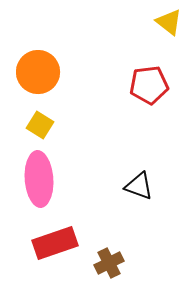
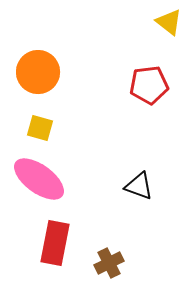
yellow square: moved 3 px down; rotated 16 degrees counterclockwise
pink ellipse: rotated 50 degrees counterclockwise
red rectangle: rotated 60 degrees counterclockwise
